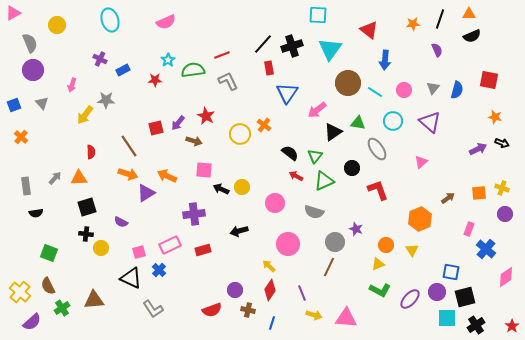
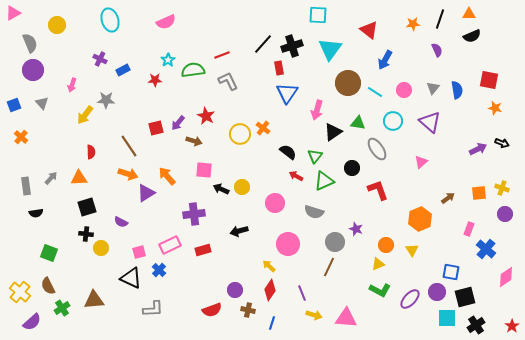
blue arrow at (385, 60): rotated 24 degrees clockwise
red rectangle at (269, 68): moved 10 px right
blue semicircle at (457, 90): rotated 24 degrees counterclockwise
pink arrow at (317, 110): rotated 36 degrees counterclockwise
orange star at (495, 117): moved 9 px up
orange cross at (264, 125): moved 1 px left, 3 px down
black semicircle at (290, 153): moved 2 px left, 1 px up
orange arrow at (167, 176): rotated 24 degrees clockwise
gray arrow at (55, 178): moved 4 px left
gray L-shape at (153, 309): rotated 60 degrees counterclockwise
